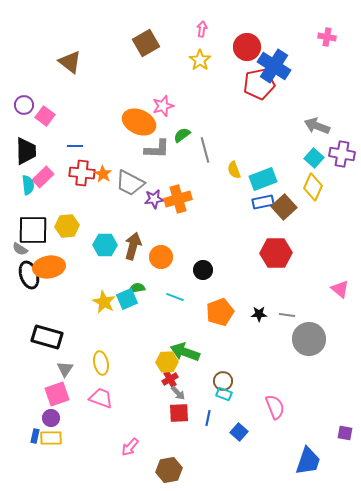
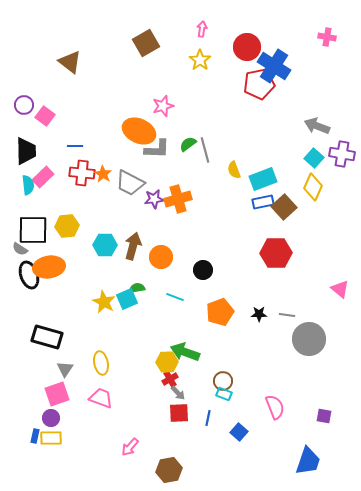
orange ellipse at (139, 122): moved 9 px down
green semicircle at (182, 135): moved 6 px right, 9 px down
purple square at (345, 433): moved 21 px left, 17 px up
